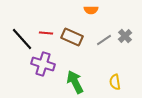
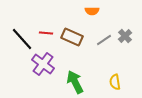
orange semicircle: moved 1 px right, 1 px down
purple cross: rotated 20 degrees clockwise
